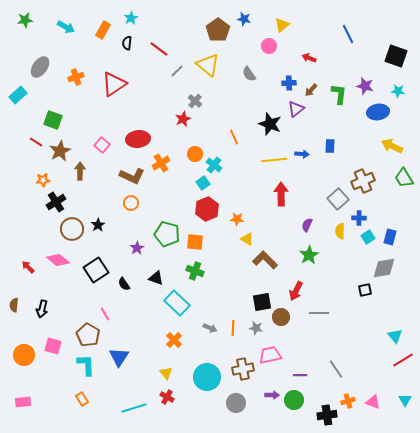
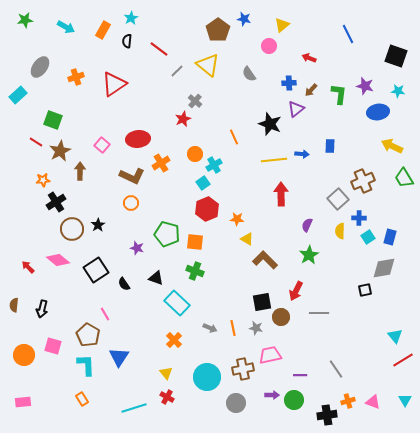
black semicircle at (127, 43): moved 2 px up
cyan cross at (214, 165): rotated 21 degrees clockwise
purple star at (137, 248): rotated 24 degrees counterclockwise
orange line at (233, 328): rotated 14 degrees counterclockwise
